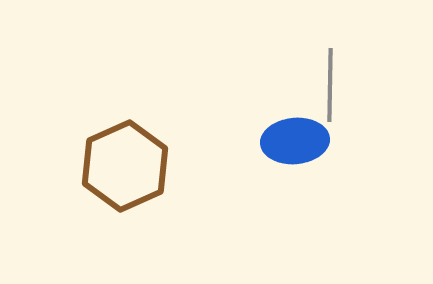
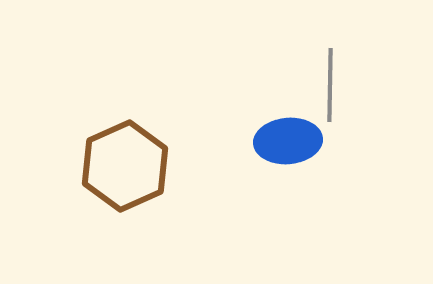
blue ellipse: moved 7 px left
